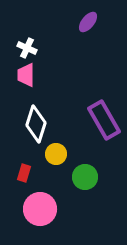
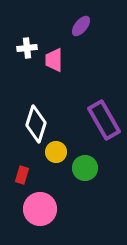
purple ellipse: moved 7 px left, 4 px down
white cross: rotated 30 degrees counterclockwise
pink trapezoid: moved 28 px right, 15 px up
yellow circle: moved 2 px up
red rectangle: moved 2 px left, 2 px down
green circle: moved 9 px up
